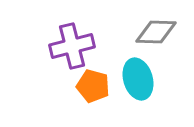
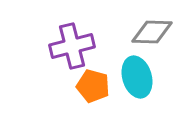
gray diamond: moved 4 px left
cyan ellipse: moved 1 px left, 2 px up
